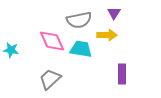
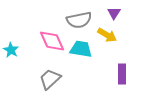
yellow arrow: rotated 30 degrees clockwise
cyan star: rotated 21 degrees clockwise
